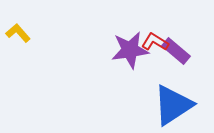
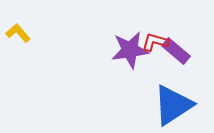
red L-shape: rotated 16 degrees counterclockwise
